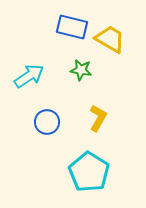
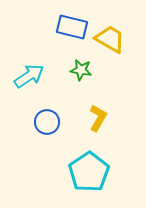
cyan pentagon: rotated 6 degrees clockwise
